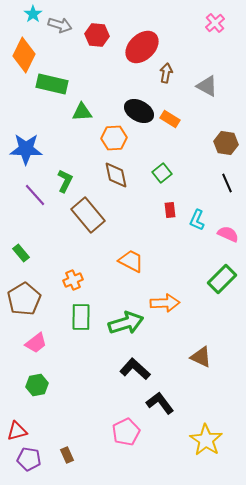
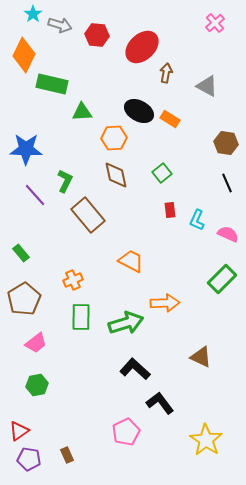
red triangle at (17, 431): moved 2 px right; rotated 20 degrees counterclockwise
